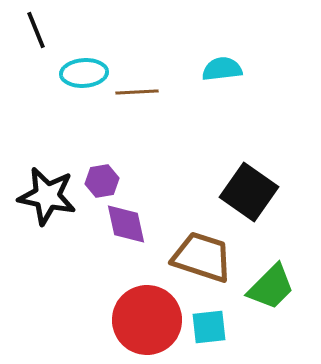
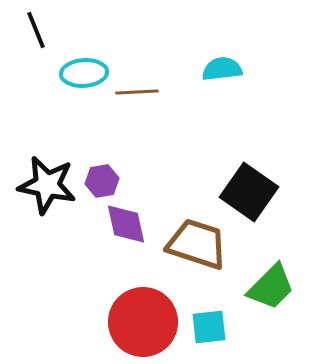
black star: moved 11 px up
brown trapezoid: moved 5 px left, 13 px up
red circle: moved 4 px left, 2 px down
